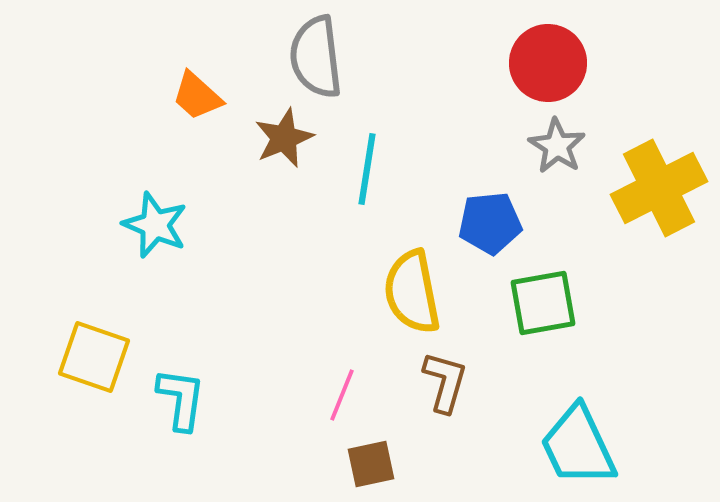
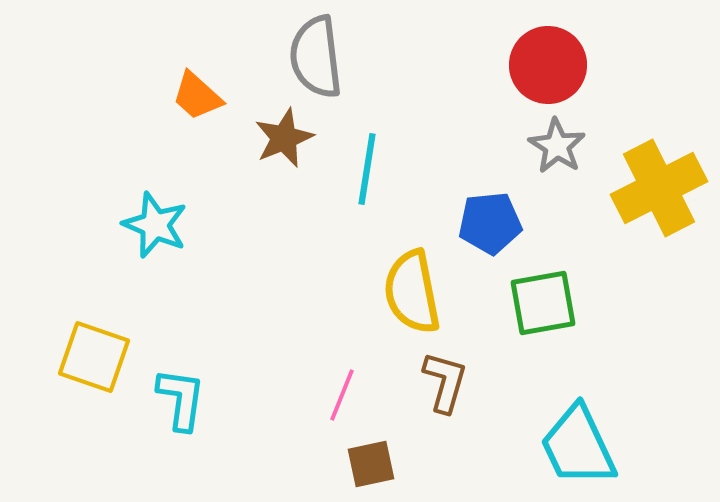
red circle: moved 2 px down
